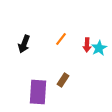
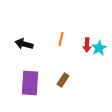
orange line: rotated 24 degrees counterclockwise
black arrow: rotated 84 degrees clockwise
purple rectangle: moved 8 px left, 9 px up
